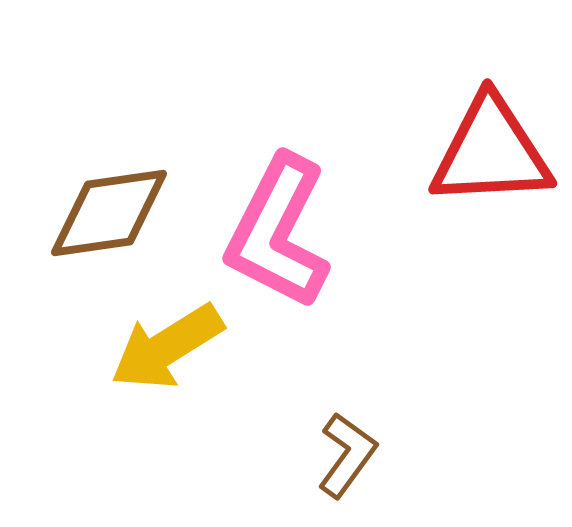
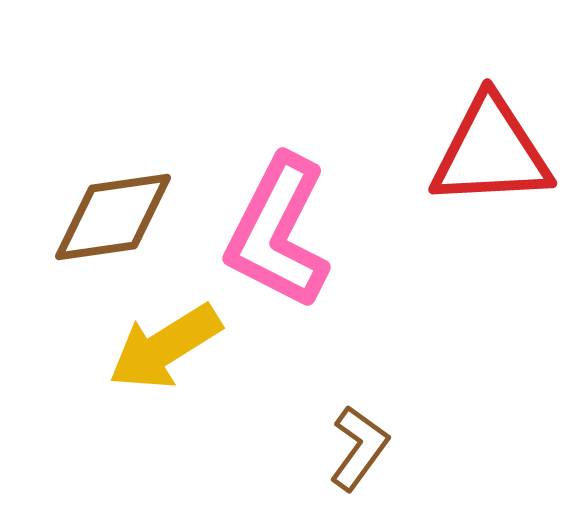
brown diamond: moved 4 px right, 4 px down
yellow arrow: moved 2 px left
brown L-shape: moved 12 px right, 7 px up
